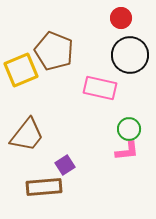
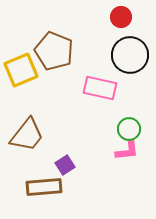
red circle: moved 1 px up
